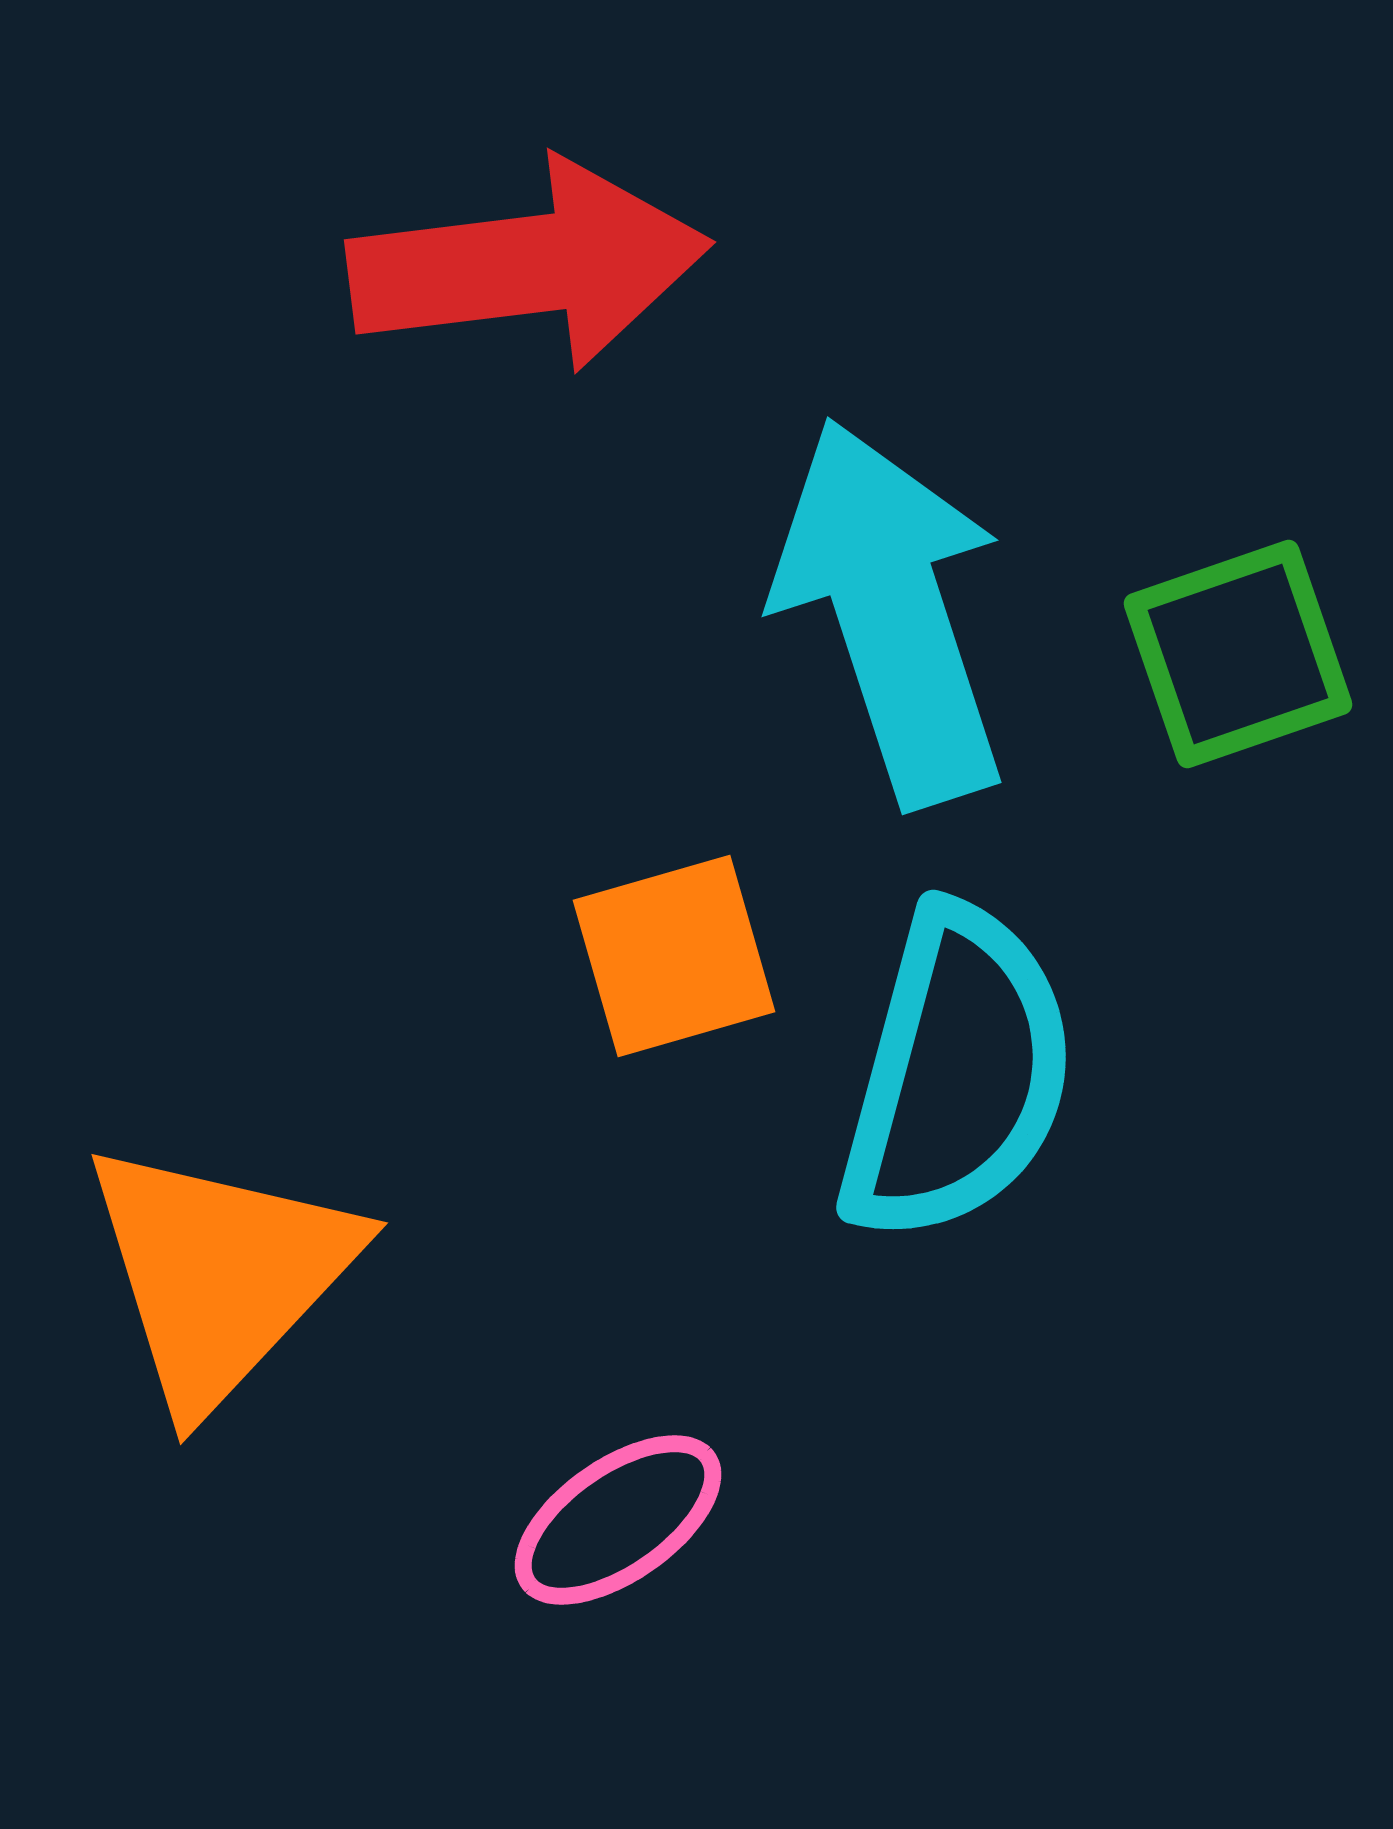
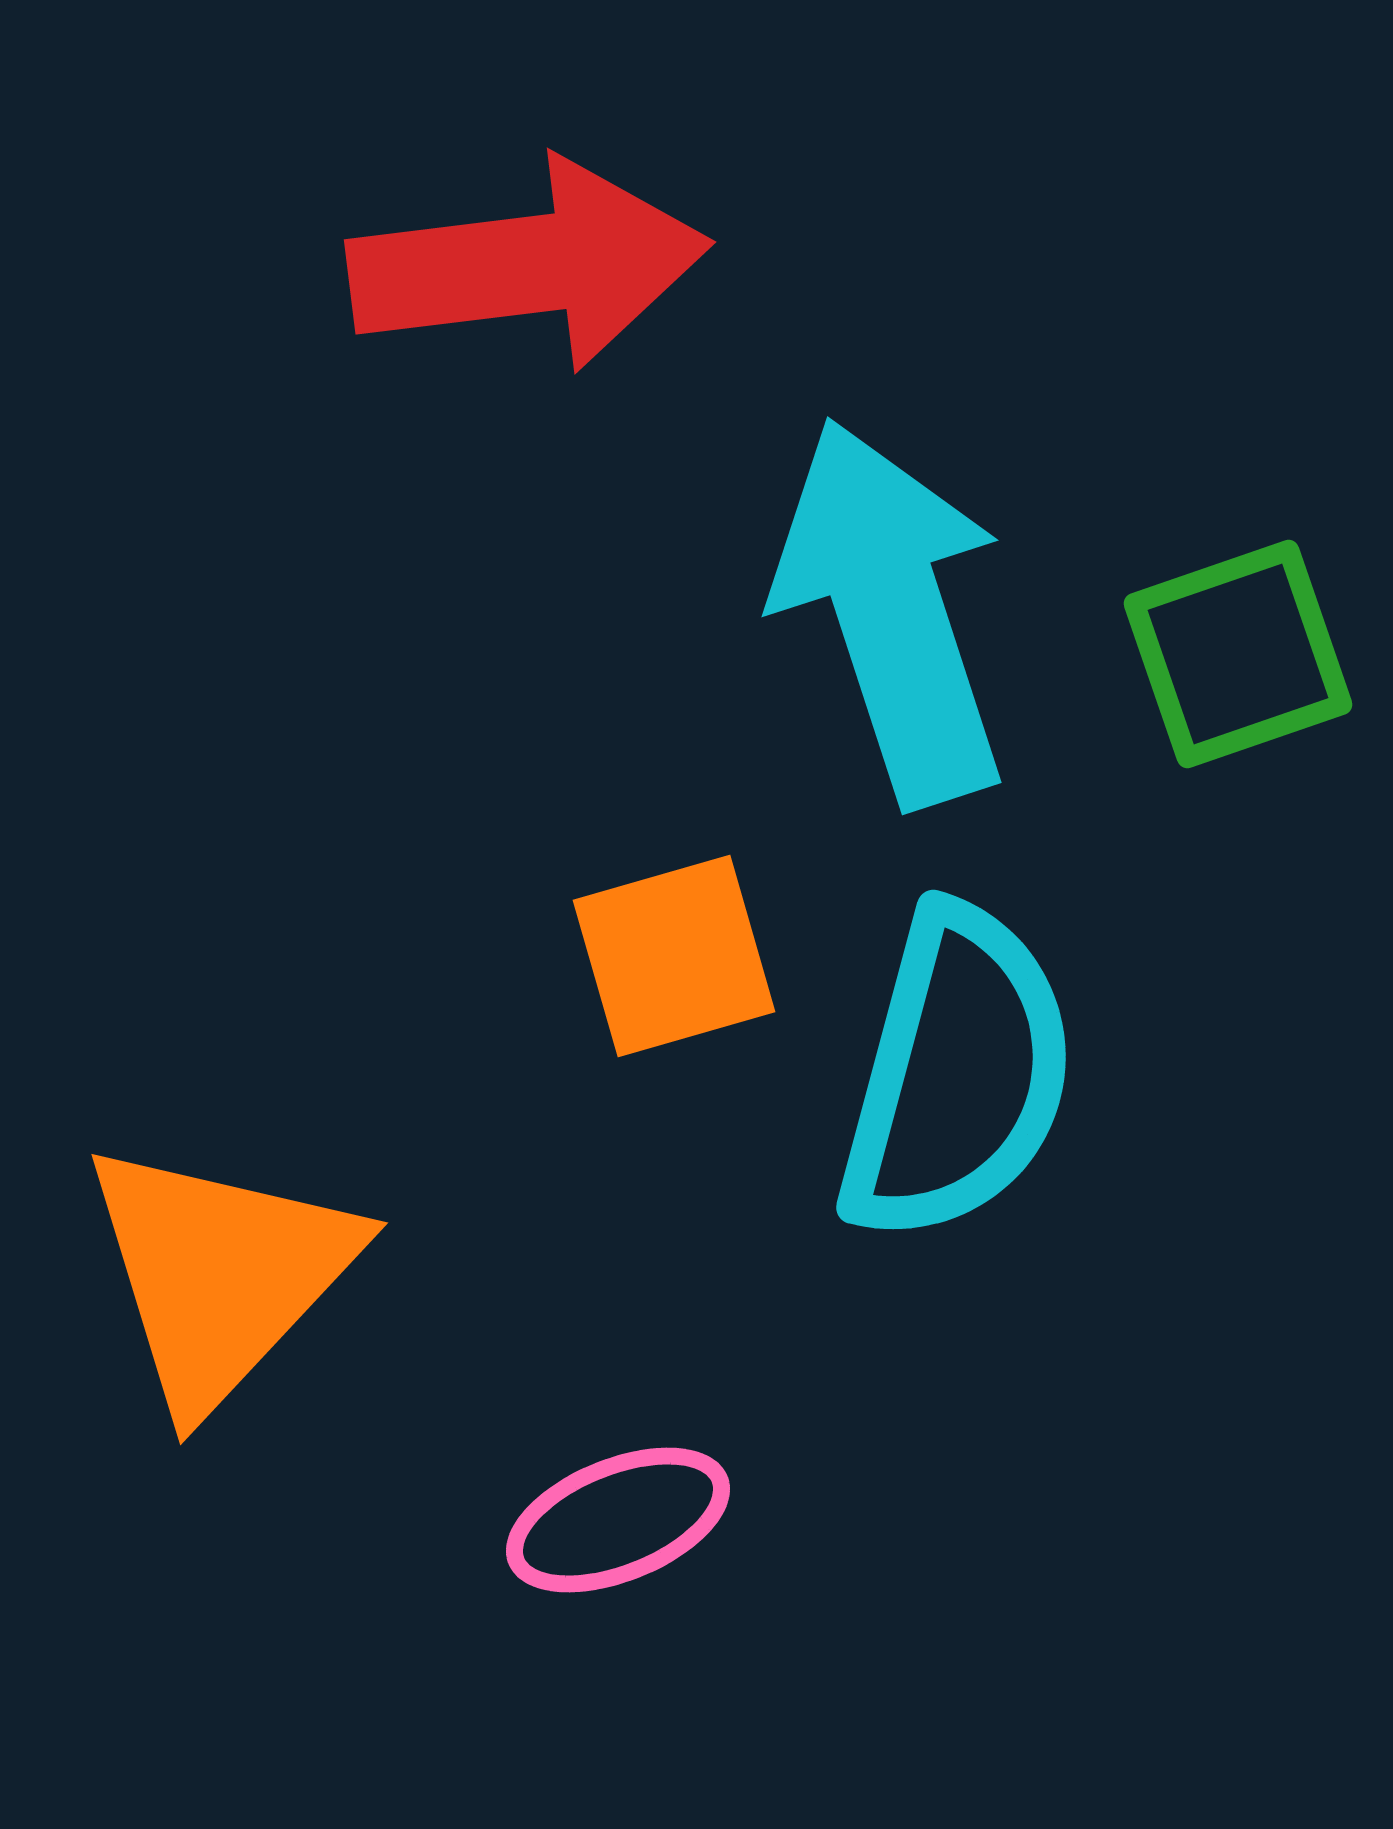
pink ellipse: rotated 13 degrees clockwise
